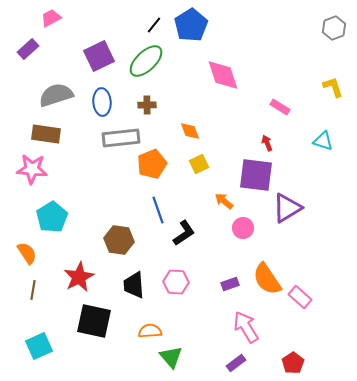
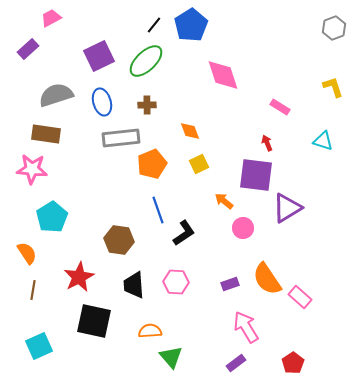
blue ellipse at (102, 102): rotated 12 degrees counterclockwise
